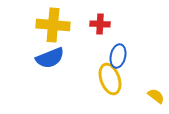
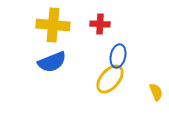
blue semicircle: moved 2 px right, 4 px down
yellow ellipse: rotated 60 degrees clockwise
yellow semicircle: moved 4 px up; rotated 30 degrees clockwise
